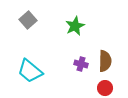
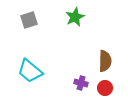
gray square: moved 1 px right; rotated 24 degrees clockwise
green star: moved 9 px up
purple cross: moved 19 px down
